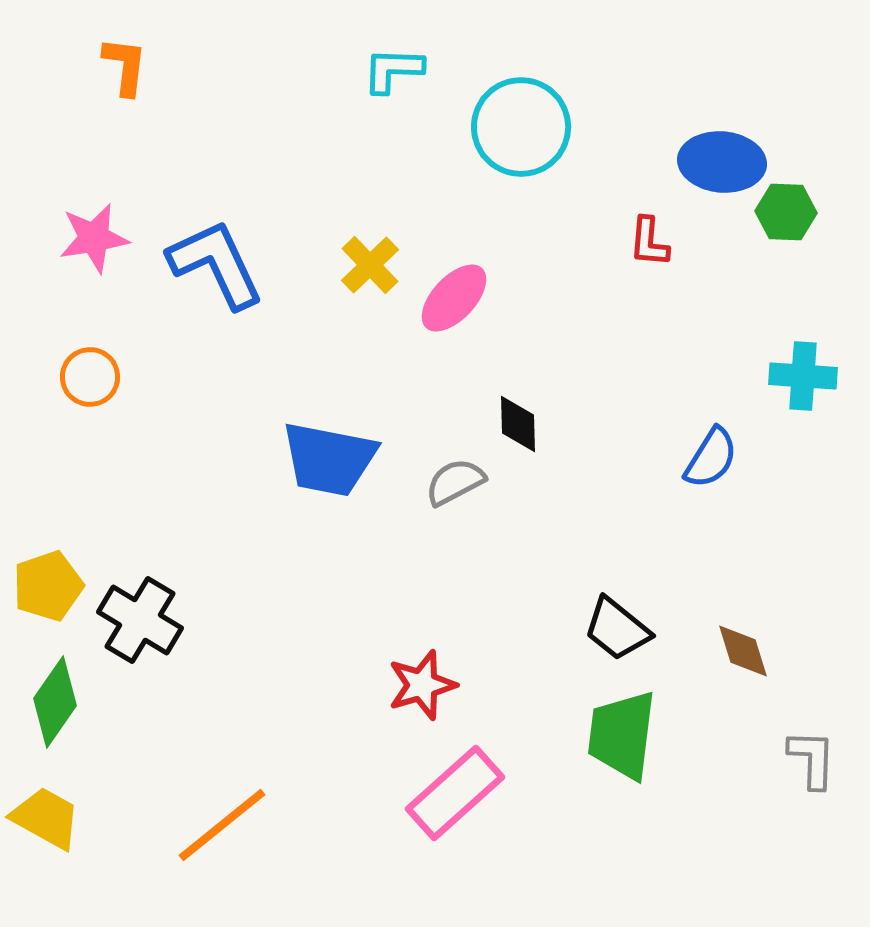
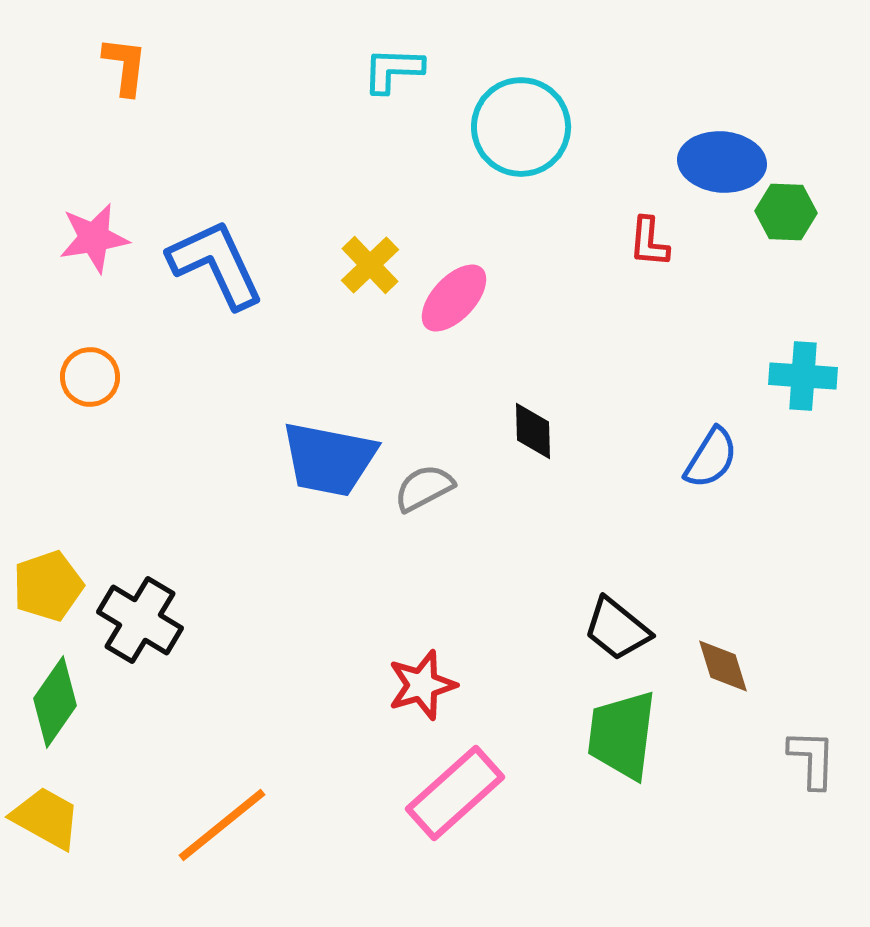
black diamond: moved 15 px right, 7 px down
gray semicircle: moved 31 px left, 6 px down
brown diamond: moved 20 px left, 15 px down
